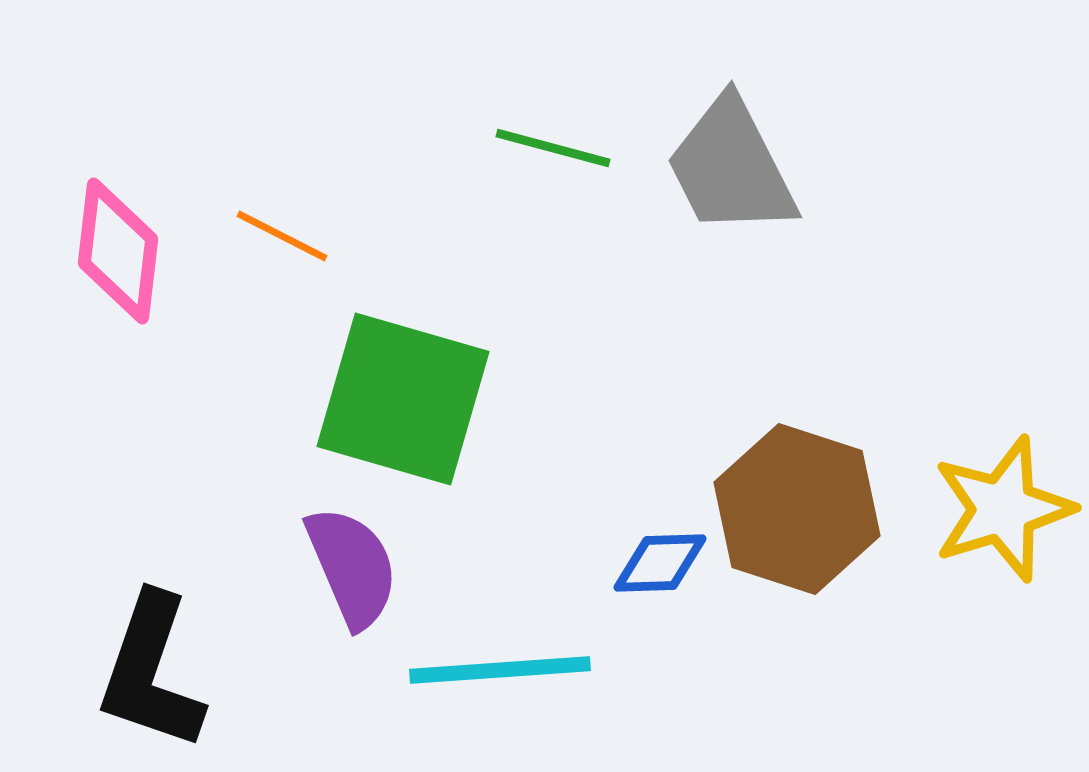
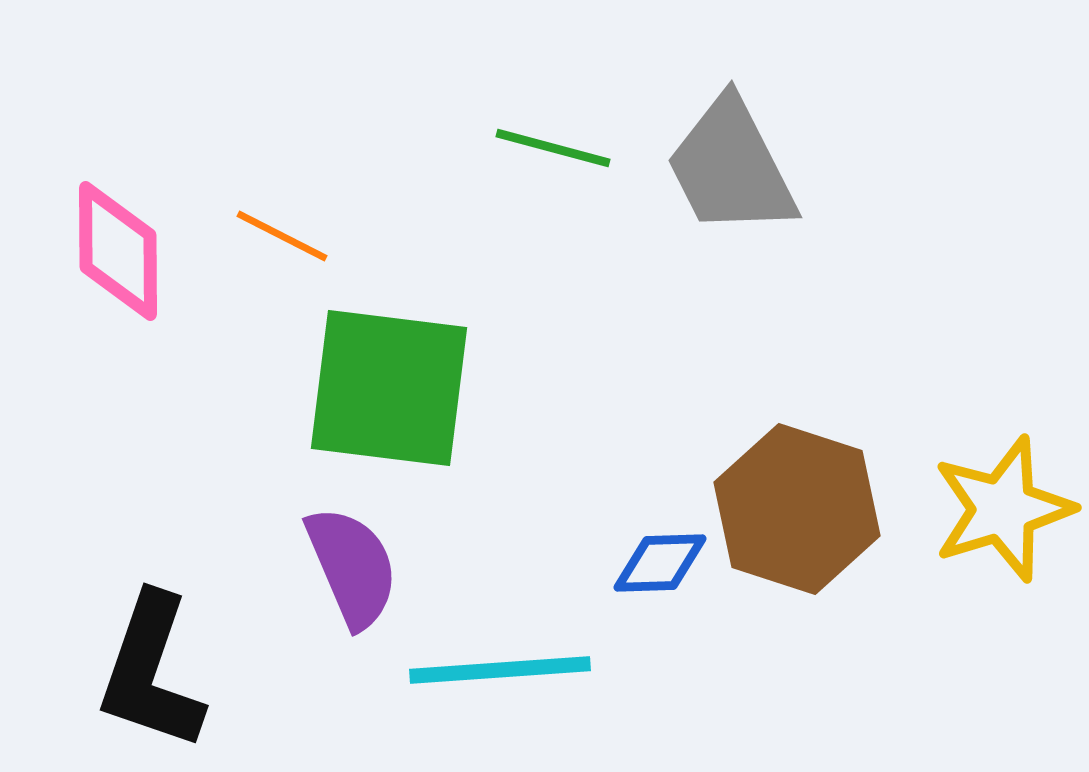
pink diamond: rotated 7 degrees counterclockwise
green square: moved 14 px left, 11 px up; rotated 9 degrees counterclockwise
